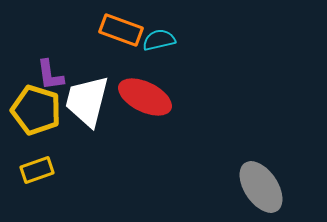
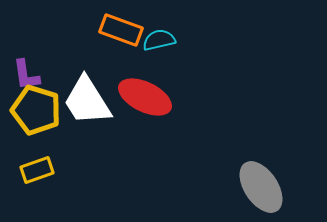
purple L-shape: moved 24 px left
white trapezoid: rotated 46 degrees counterclockwise
